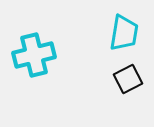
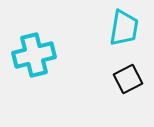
cyan trapezoid: moved 5 px up
